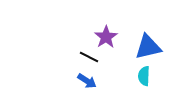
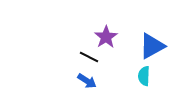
blue triangle: moved 4 px right, 1 px up; rotated 16 degrees counterclockwise
